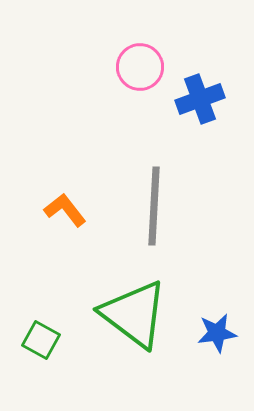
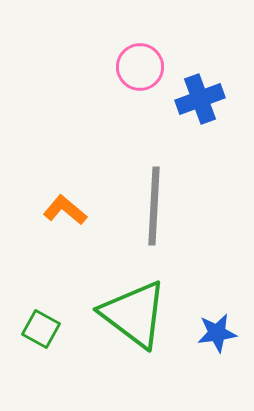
orange L-shape: rotated 12 degrees counterclockwise
green square: moved 11 px up
